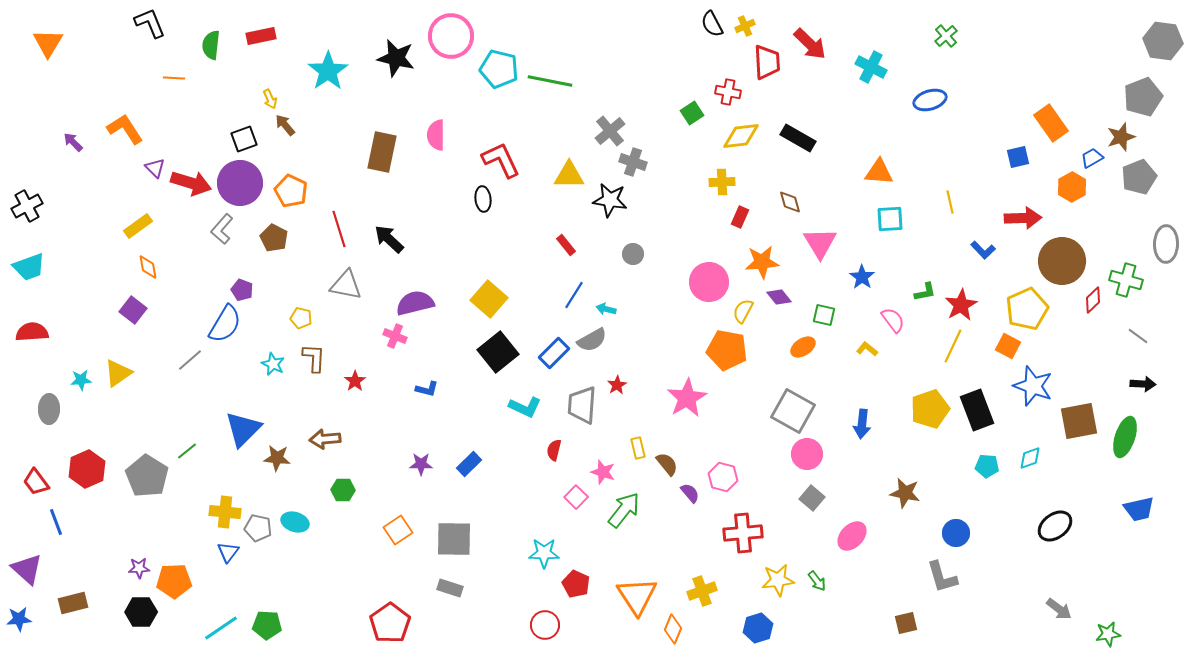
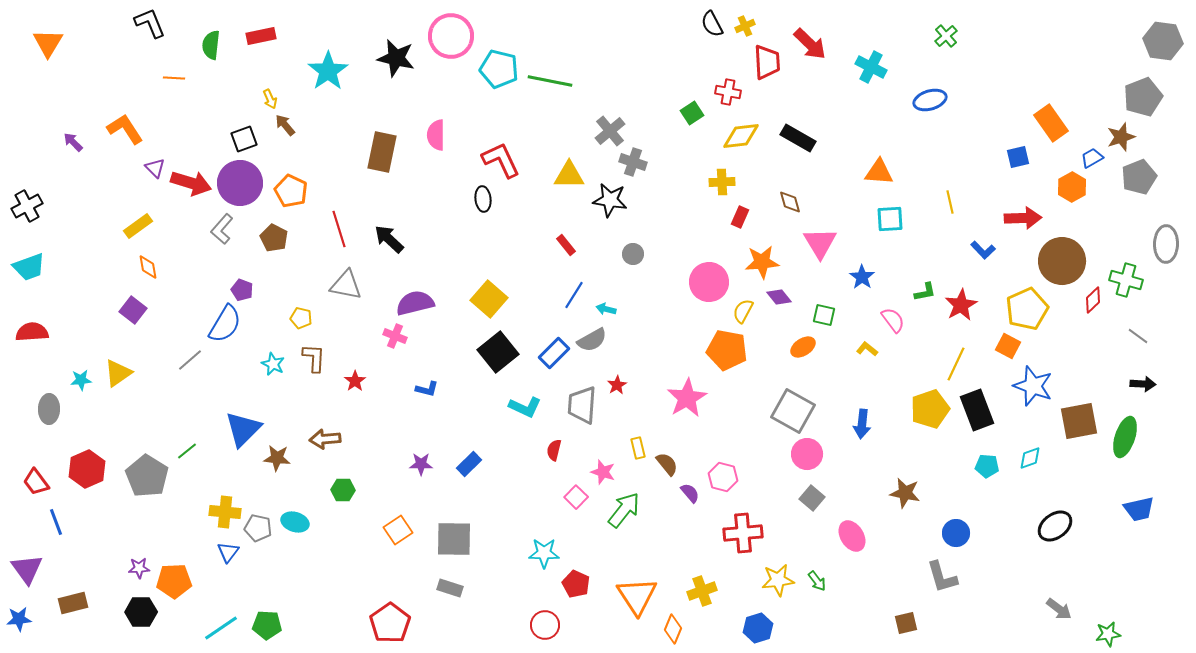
yellow line at (953, 346): moved 3 px right, 18 px down
pink ellipse at (852, 536): rotated 76 degrees counterclockwise
purple triangle at (27, 569): rotated 12 degrees clockwise
